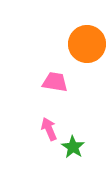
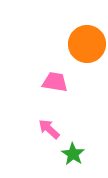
pink arrow: rotated 25 degrees counterclockwise
green star: moved 7 px down
